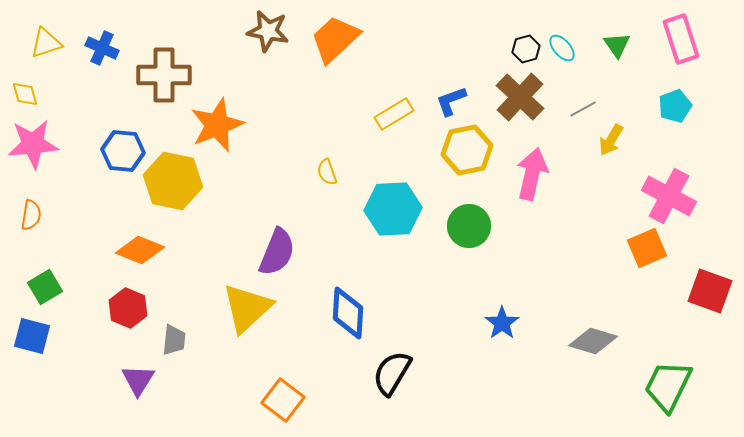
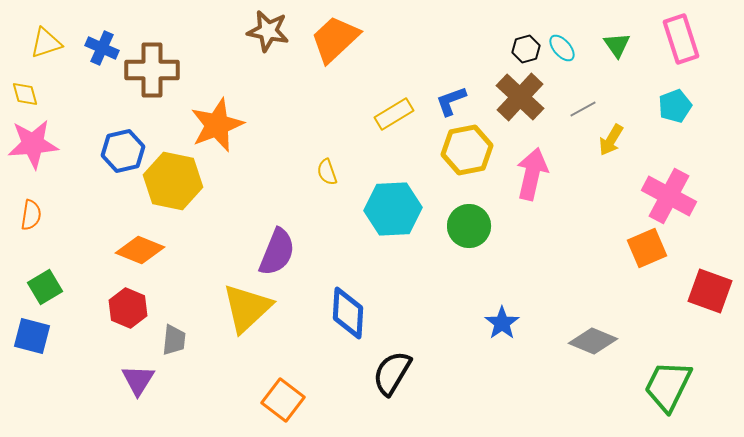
brown cross at (164, 75): moved 12 px left, 5 px up
blue hexagon at (123, 151): rotated 18 degrees counterclockwise
gray diamond at (593, 341): rotated 6 degrees clockwise
